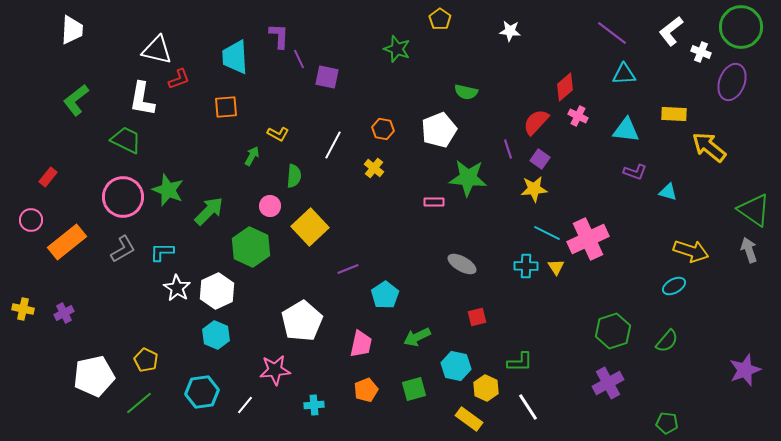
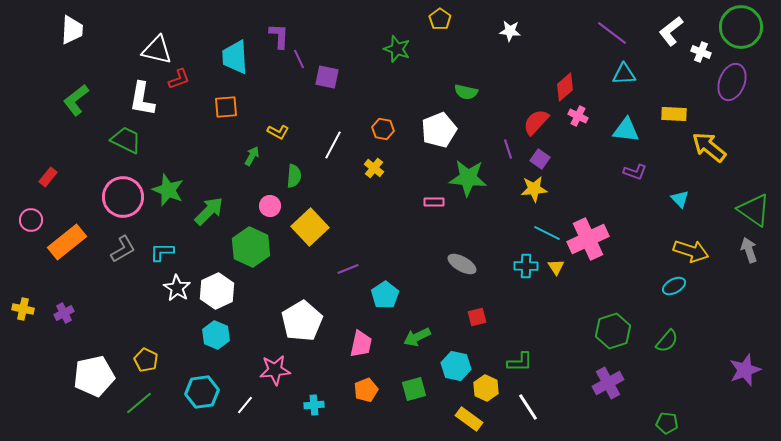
yellow L-shape at (278, 134): moved 2 px up
cyan triangle at (668, 192): moved 12 px right, 7 px down; rotated 30 degrees clockwise
